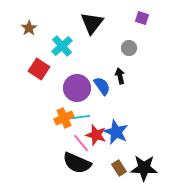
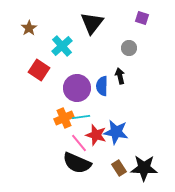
red square: moved 1 px down
blue semicircle: rotated 144 degrees counterclockwise
blue star: rotated 15 degrees counterclockwise
pink line: moved 2 px left
